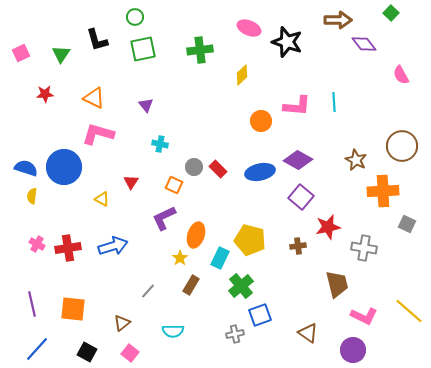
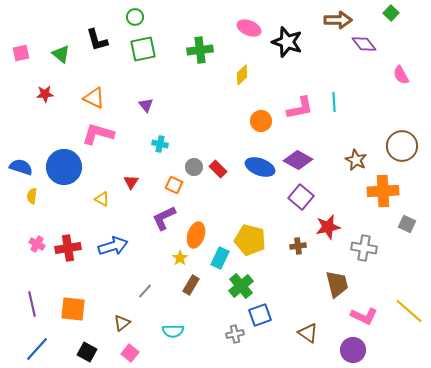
pink square at (21, 53): rotated 12 degrees clockwise
green triangle at (61, 54): rotated 24 degrees counterclockwise
pink L-shape at (297, 106): moved 3 px right, 2 px down; rotated 16 degrees counterclockwise
blue semicircle at (26, 168): moved 5 px left, 1 px up
blue ellipse at (260, 172): moved 5 px up; rotated 32 degrees clockwise
gray line at (148, 291): moved 3 px left
